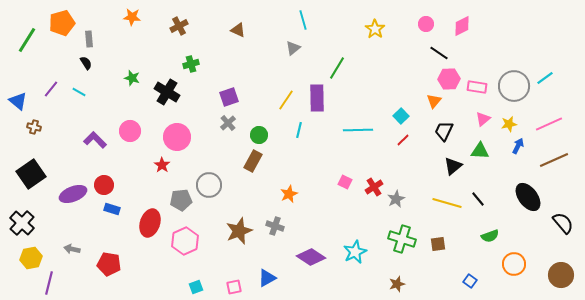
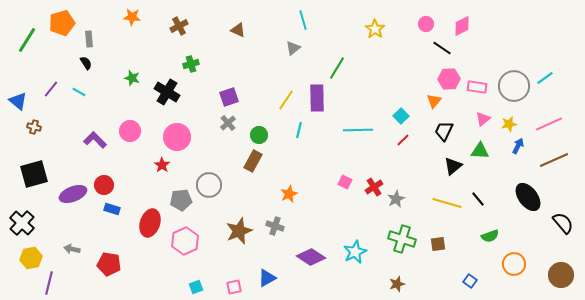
black line at (439, 53): moved 3 px right, 5 px up
black square at (31, 174): moved 3 px right; rotated 20 degrees clockwise
